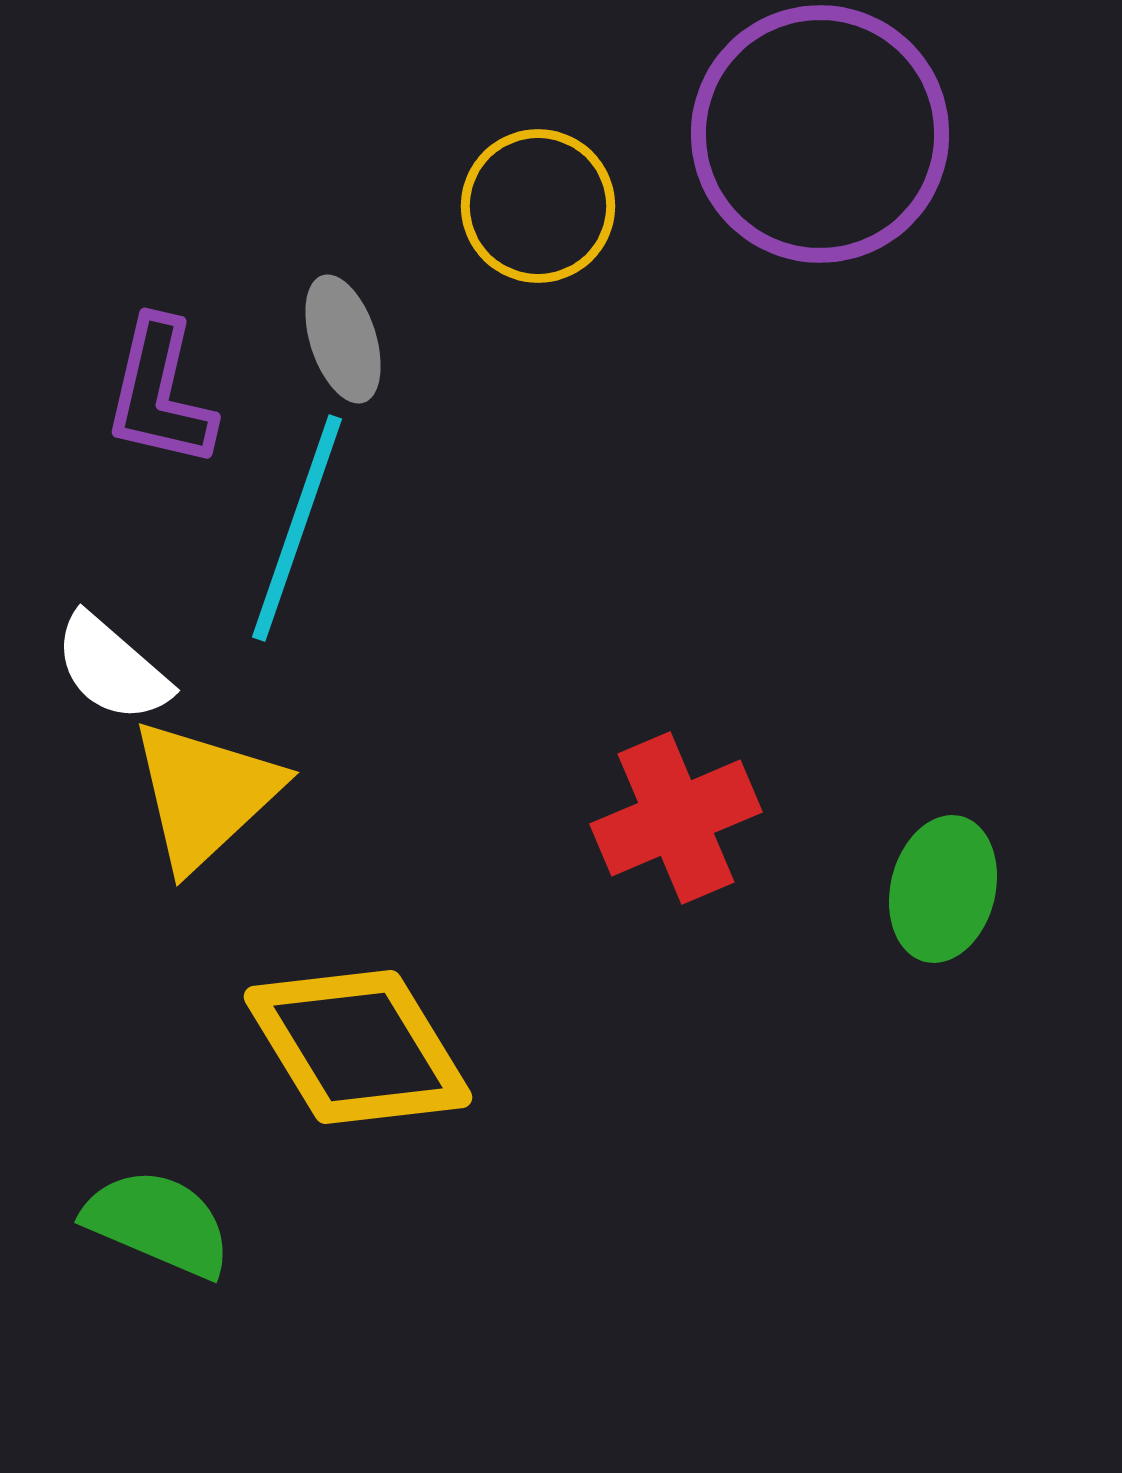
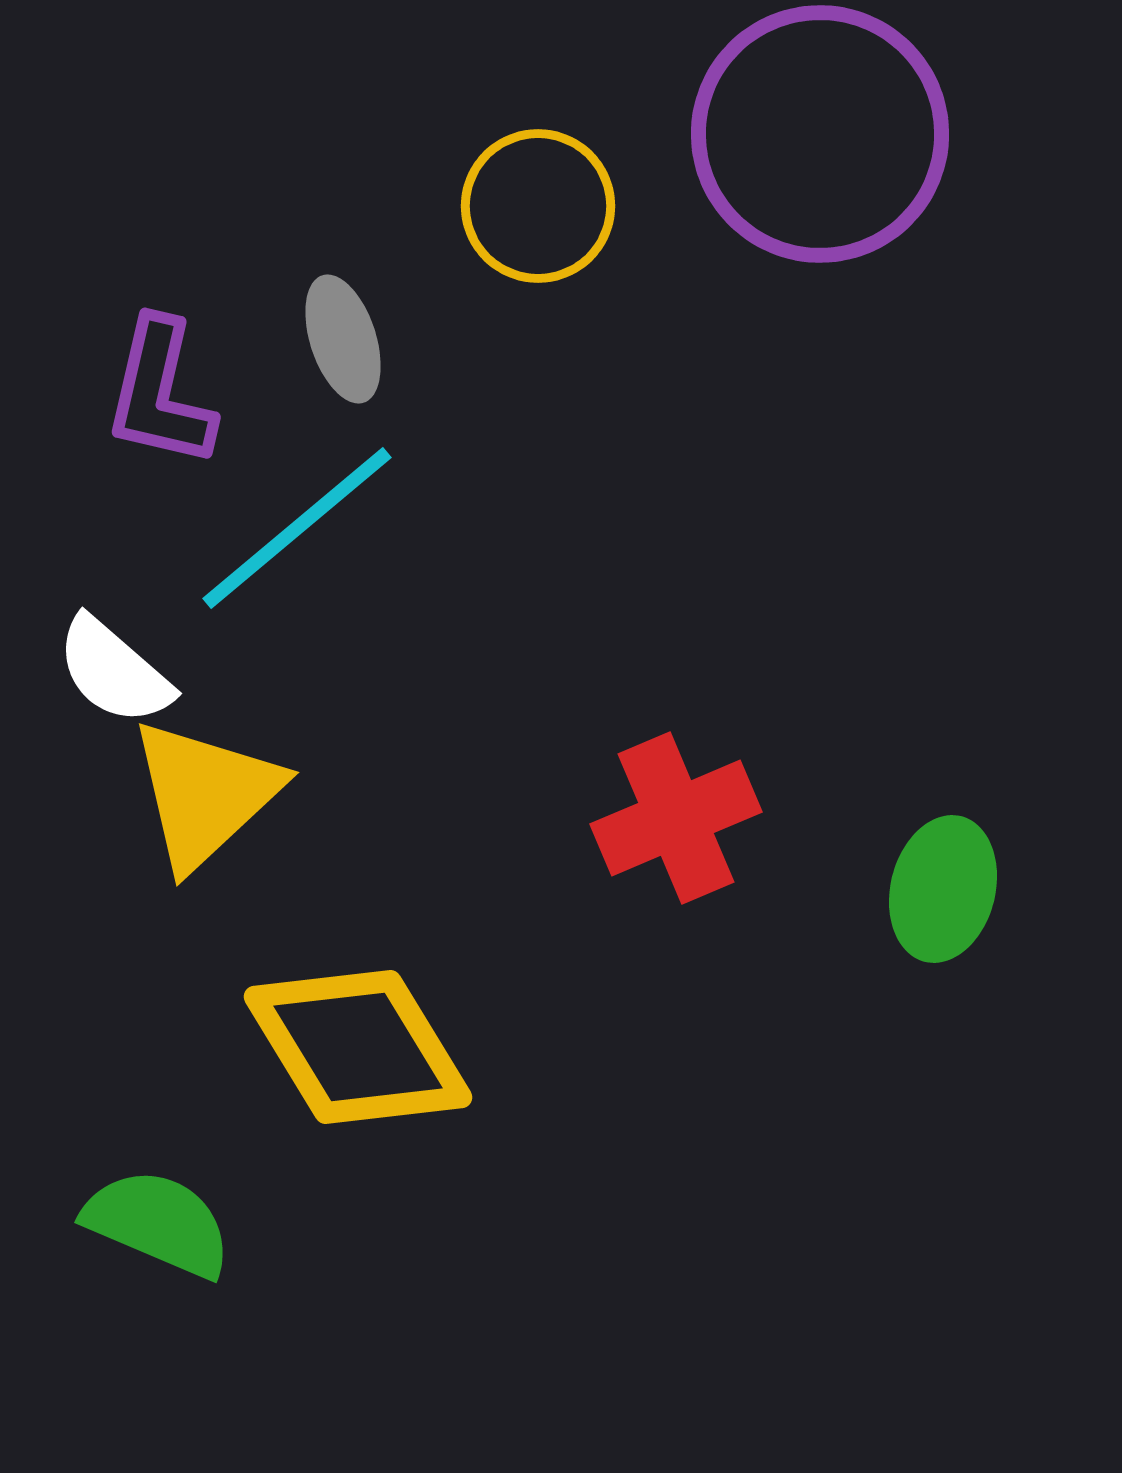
cyan line: rotated 31 degrees clockwise
white semicircle: moved 2 px right, 3 px down
